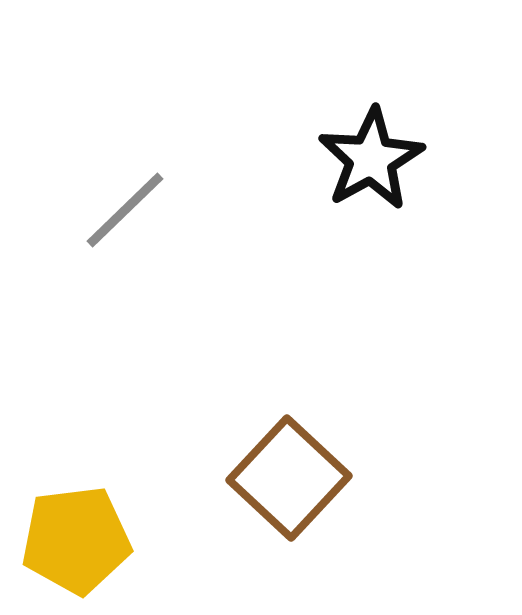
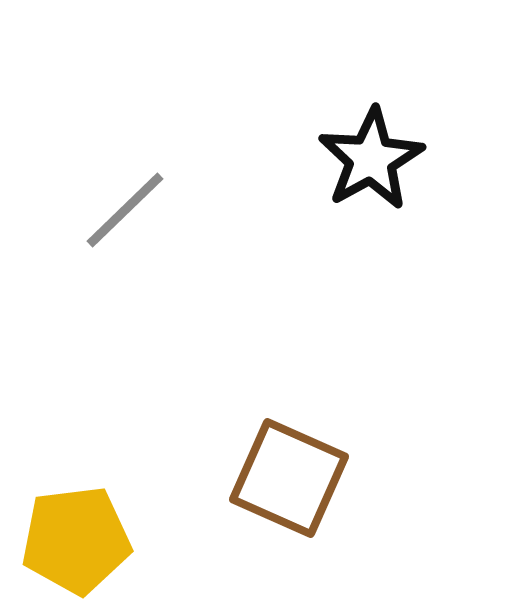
brown square: rotated 19 degrees counterclockwise
